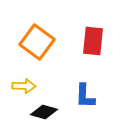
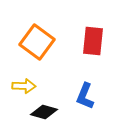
blue L-shape: rotated 20 degrees clockwise
